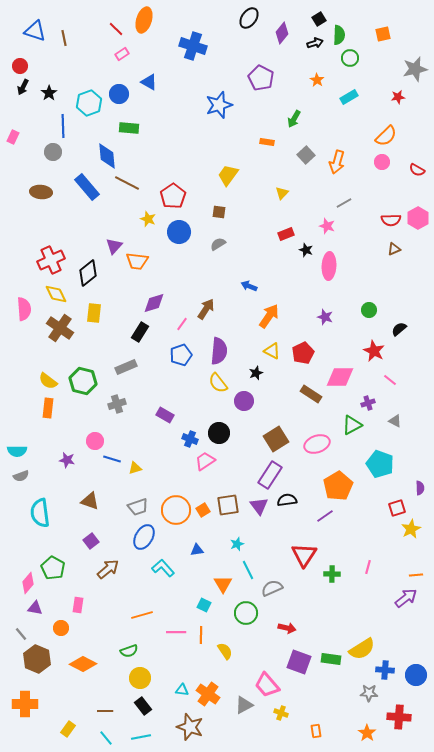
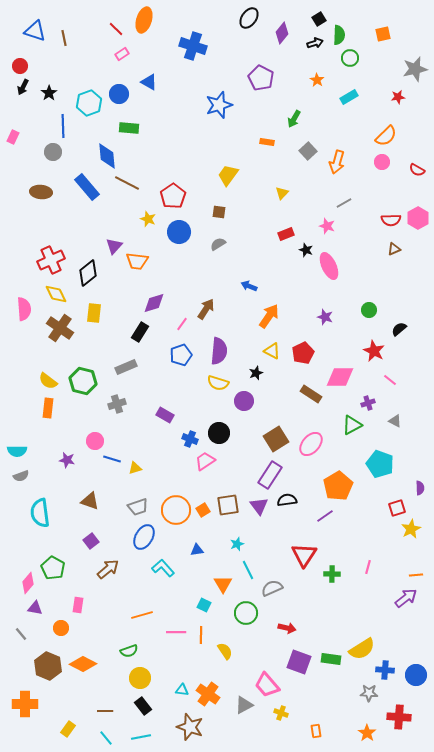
gray square at (306, 155): moved 2 px right, 4 px up
pink ellipse at (329, 266): rotated 28 degrees counterclockwise
yellow semicircle at (218, 383): rotated 35 degrees counterclockwise
pink ellipse at (317, 444): moved 6 px left; rotated 30 degrees counterclockwise
brown hexagon at (37, 659): moved 11 px right, 7 px down
